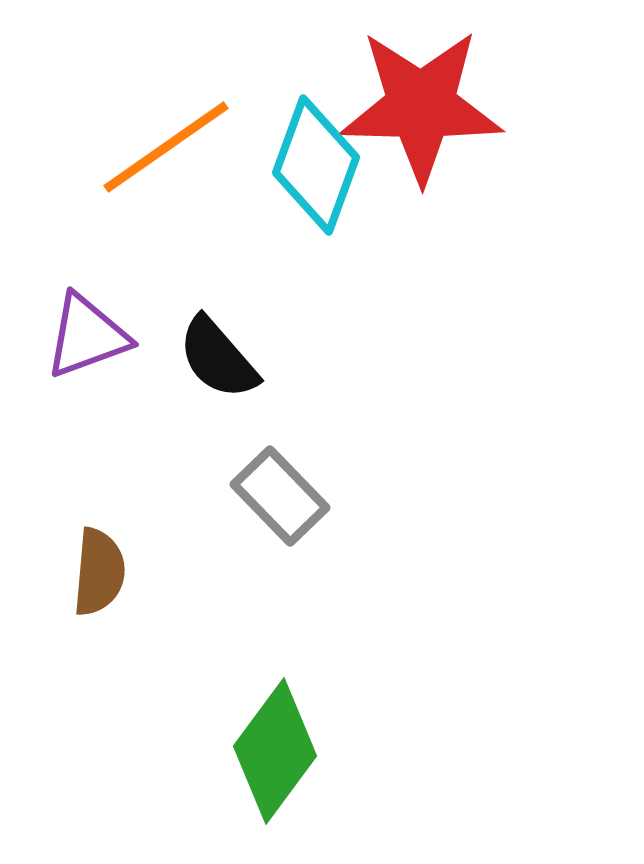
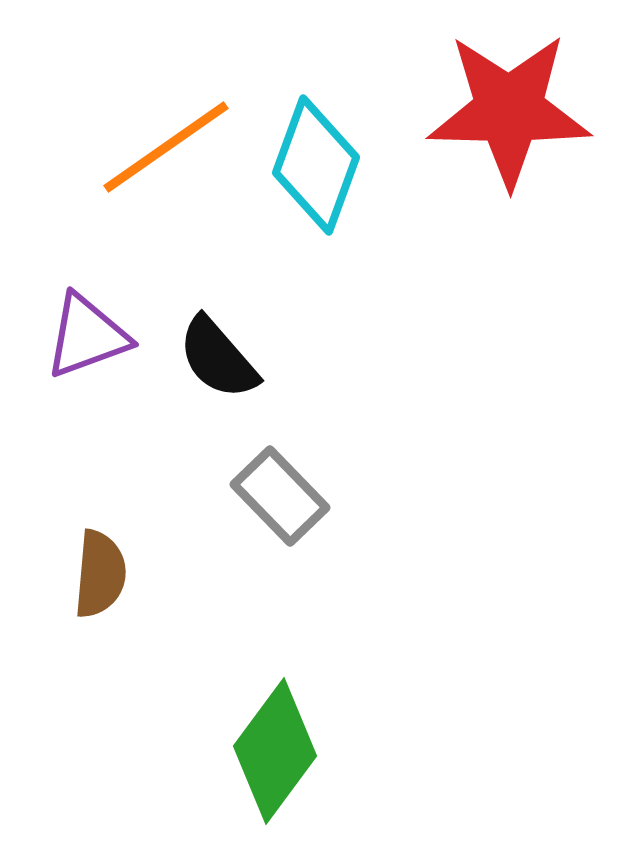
red star: moved 88 px right, 4 px down
brown semicircle: moved 1 px right, 2 px down
